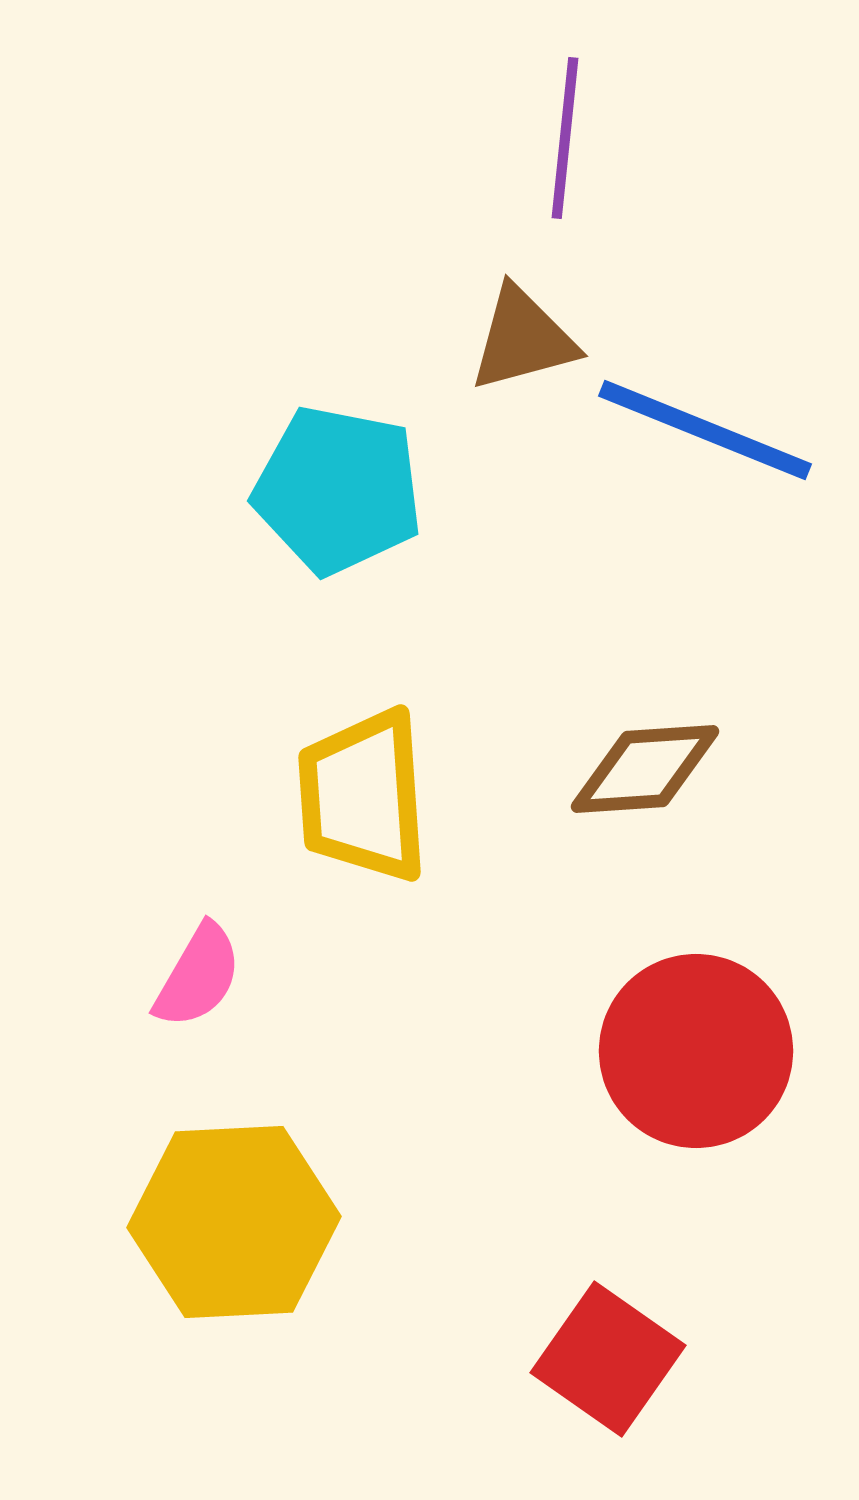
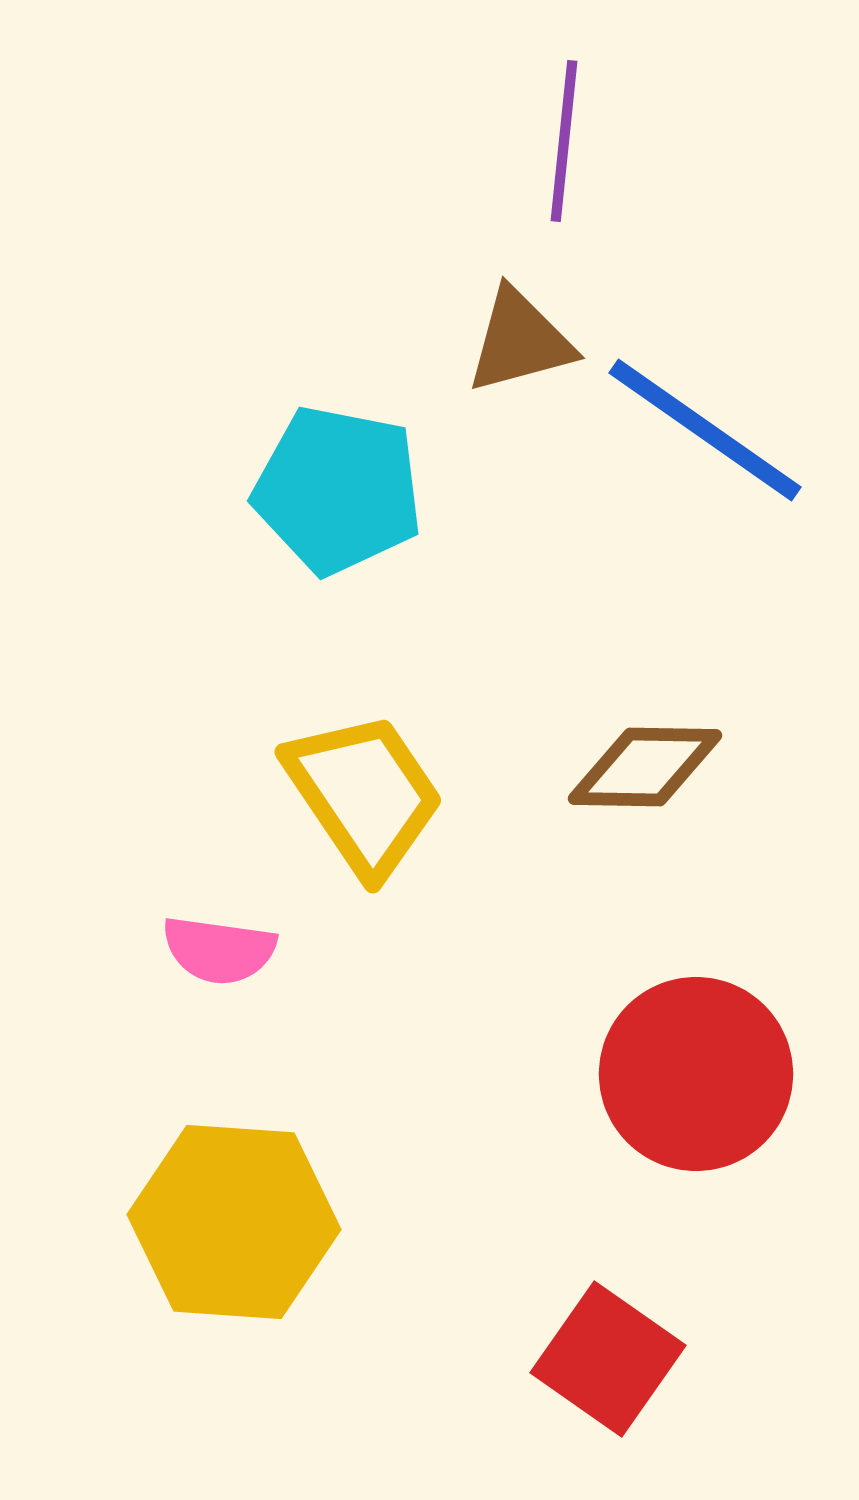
purple line: moved 1 px left, 3 px down
brown triangle: moved 3 px left, 2 px down
blue line: rotated 13 degrees clockwise
brown diamond: moved 2 px up; rotated 5 degrees clockwise
yellow trapezoid: moved 1 px right, 2 px up; rotated 150 degrees clockwise
pink semicircle: moved 21 px right, 26 px up; rotated 68 degrees clockwise
red circle: moved 23 px down
yellow hexagon: rotated 7 degrees clockwise
